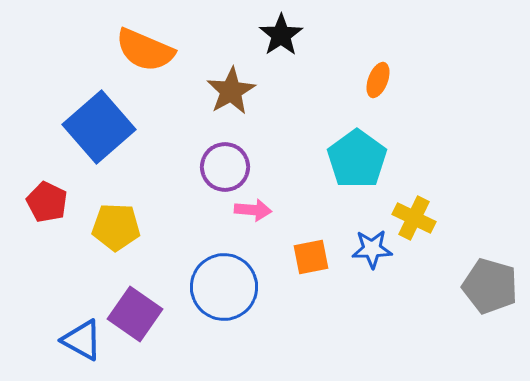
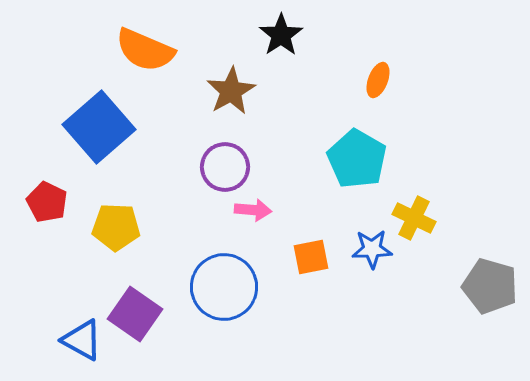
cyan pentagon: rotated 6 degrees counterclockwise
